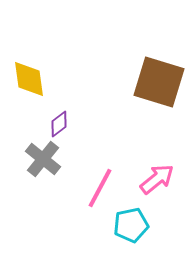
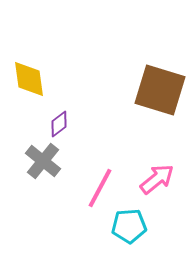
brown square: moved 1 px right, 8 px down
gray cross: moved 2 px down
cyan pentagon: moved 2 px left, 1 px down; rotated 8 degrees clockwise
